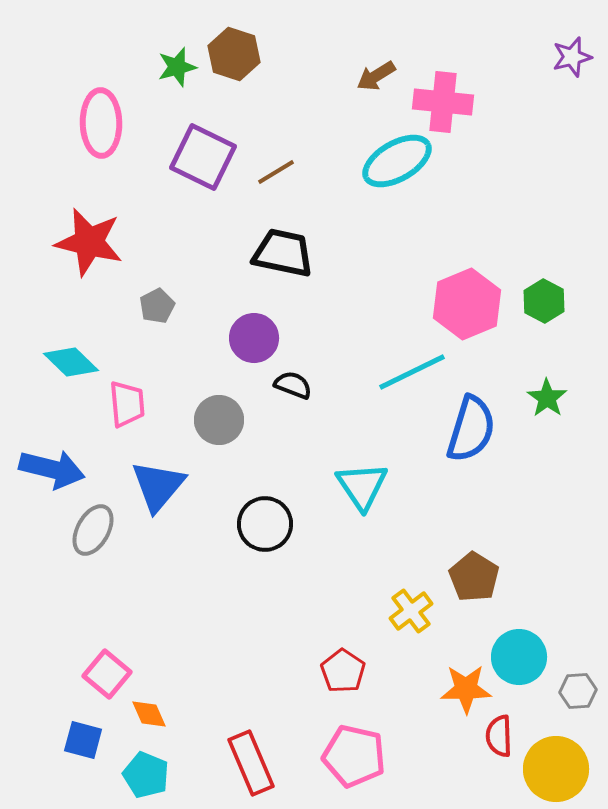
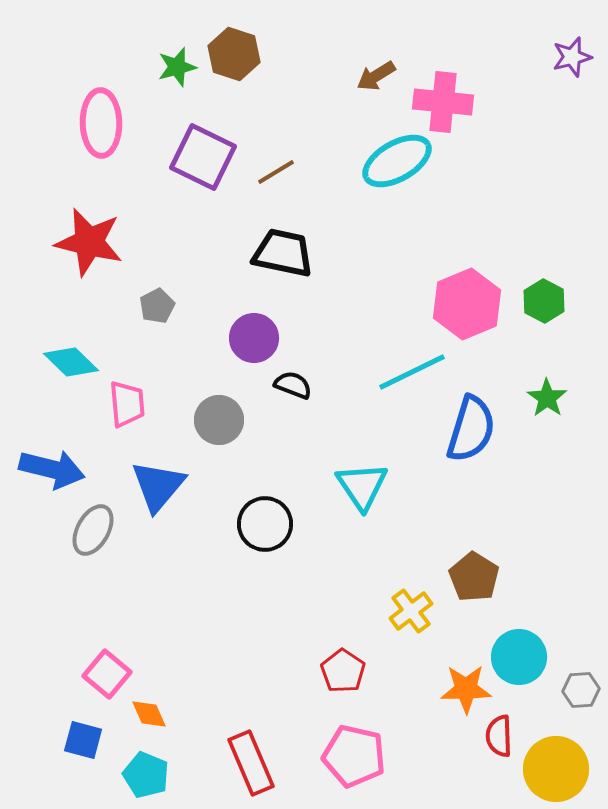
gray hexagon at (578, 691): moved 3 px right, 1 px up
